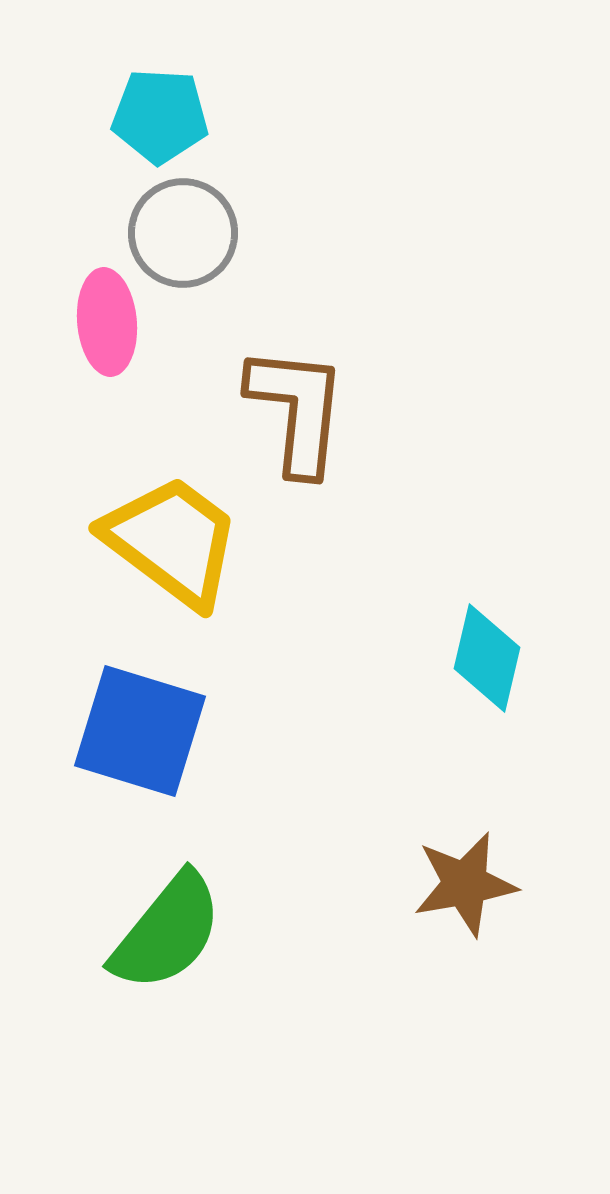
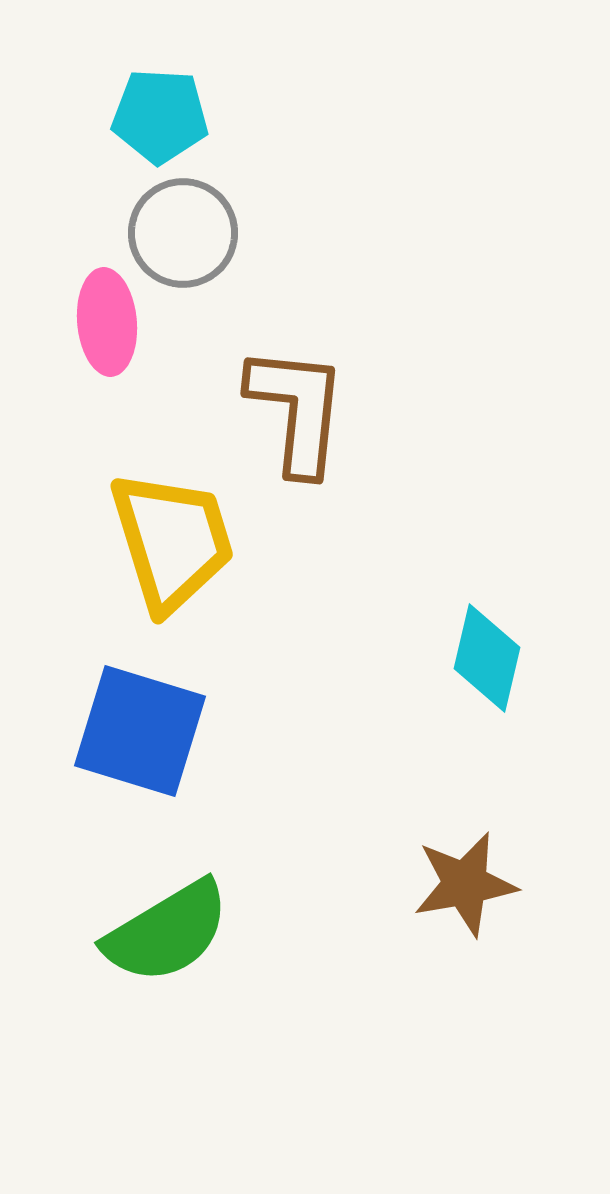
yellow trapezoid: rotated 36 degrees clockwise
green semicircle: rotated 20 degrees clockwise
